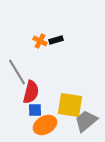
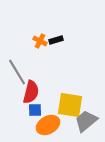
orange ellipse: moved 3 px right
